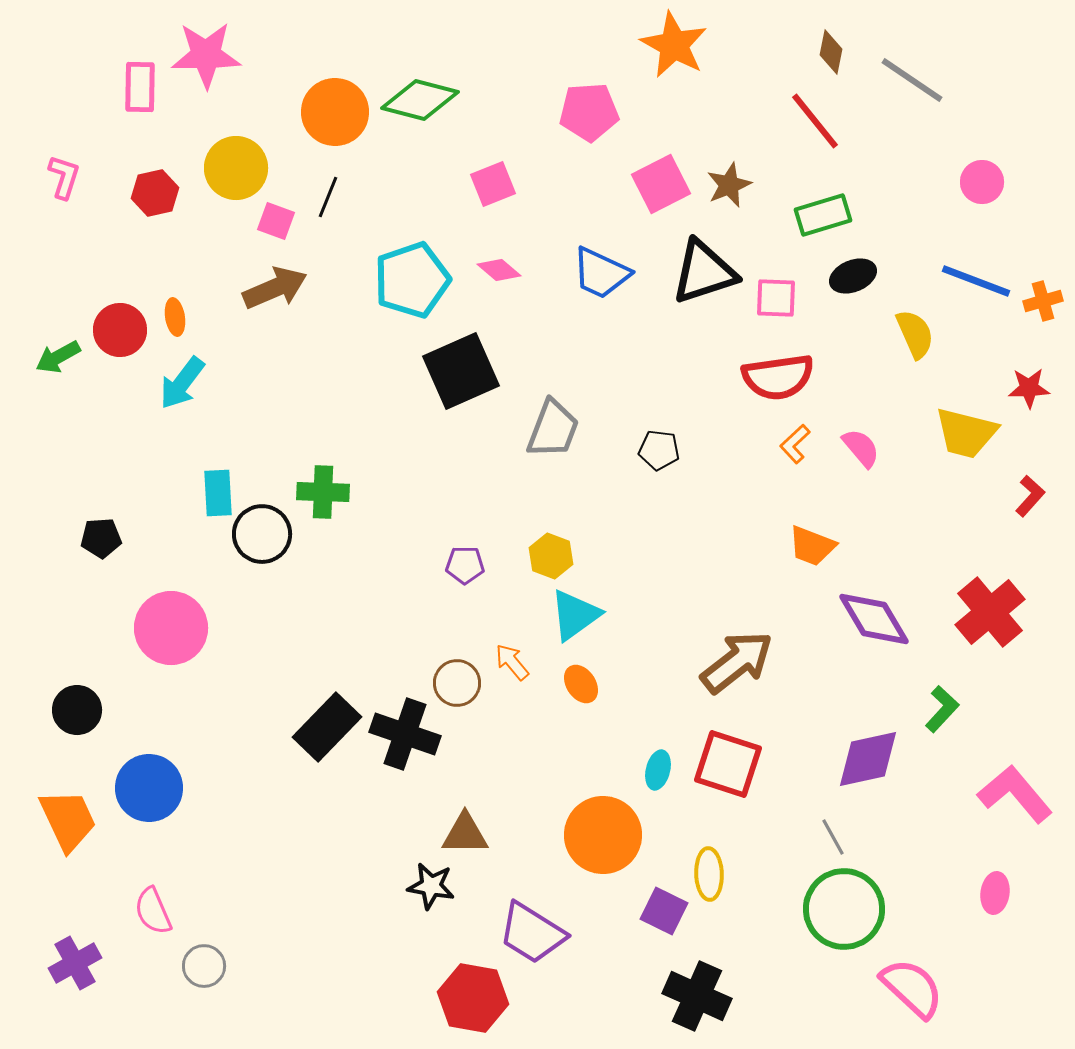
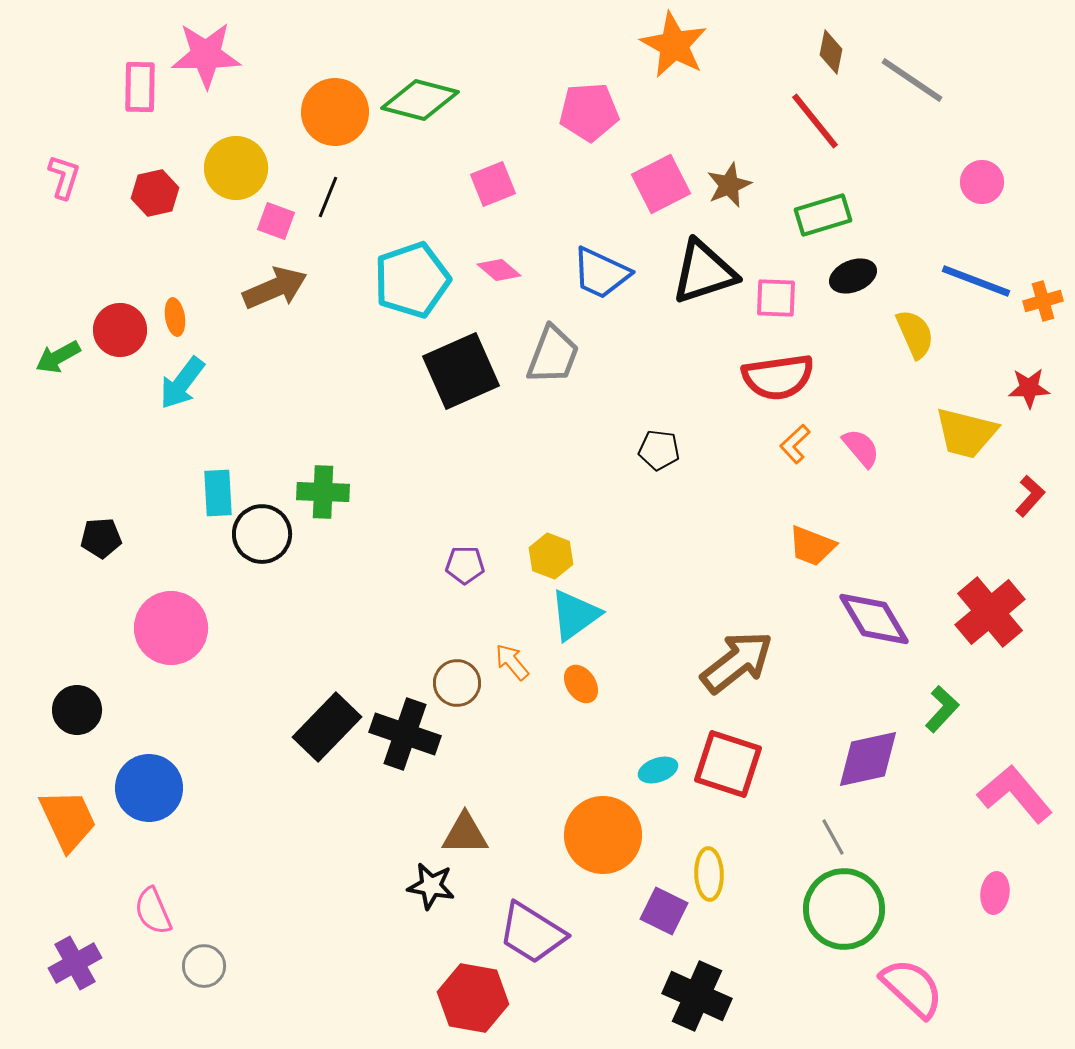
gray trapezoid at (553, 429): moved 74 px up
cyan ellipse at (658, 770): rotated 57 degrees clockwise
